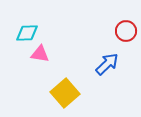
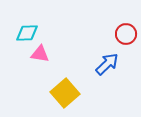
red circle: moved 3 px down
